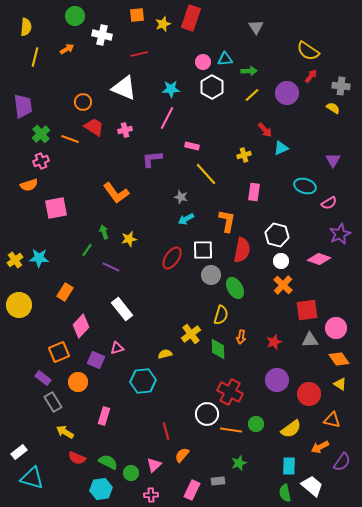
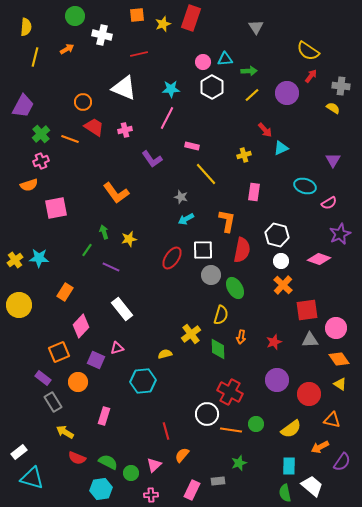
purple trapezoid at (23, 106): rotated 35 degrees clockwise
purple L-shape at (152, 159): rotated 120 degrees counterclockwise
